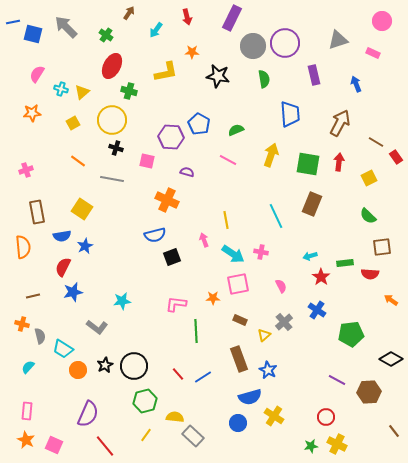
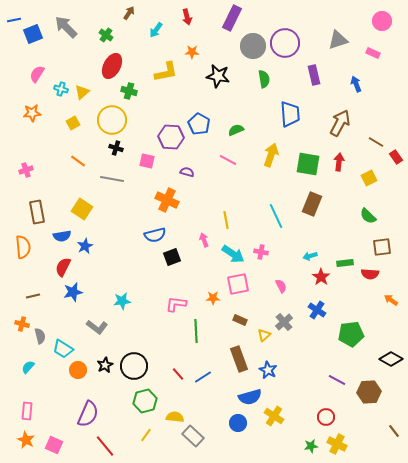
blue line at (13, 22): moved 1 px right, 2 px up
blue square at (33, 34): rotated 36 degrees counterclockwise
